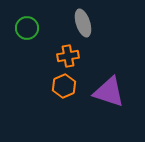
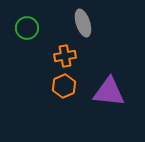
orange cross: moved 3 px left
purple triangle: rotated 12 degrees counterclockwise
